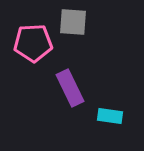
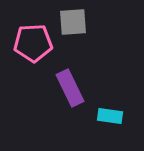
gray square: rotated 8 degrees counterclockwise
